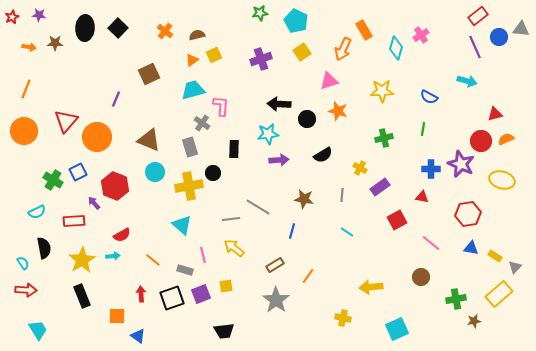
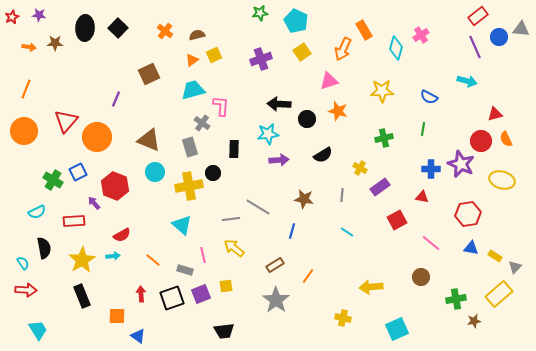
orange semicircle at (506, 139): rotated 91 degrees counterclockwise
